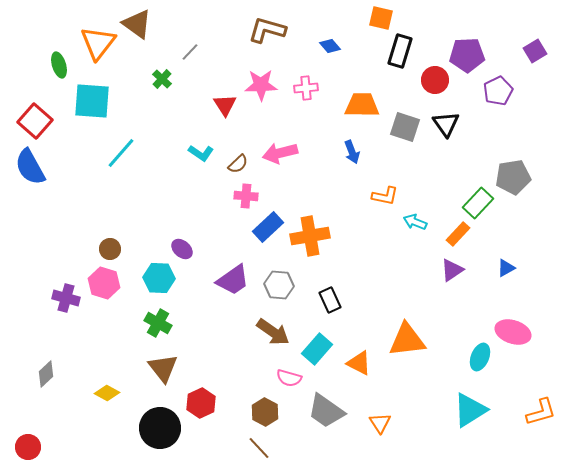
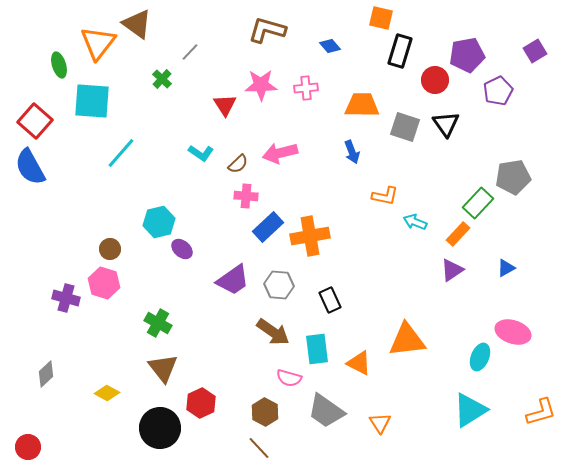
purple pentagon at (467, 55): rotated 8 degrees counterclockwise
cyan hexagon at (159, 278): moved 56 px up; rotated 16 degrees counterclockwise
cyan rectangle at (317, 349): rotated 48 degrees counterclockwise
